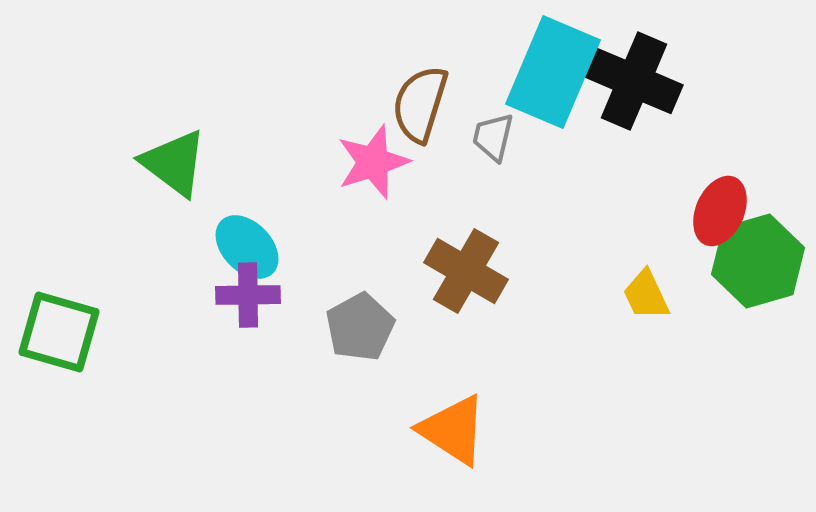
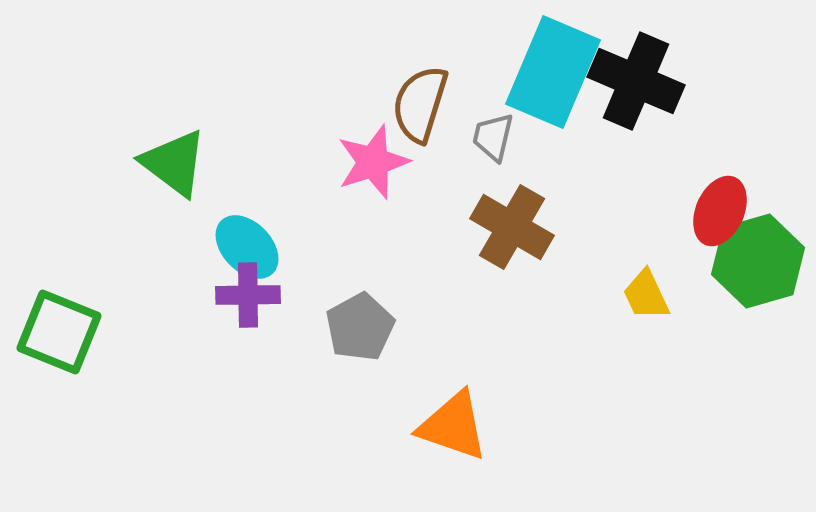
black cross: moved 2 px right
brown cross: moved 46 px right, 44 px up
green square: rotated 6 degrees clockwise
orange triangle: moved 4 px up; rotated 14 degrees counterclockwise
